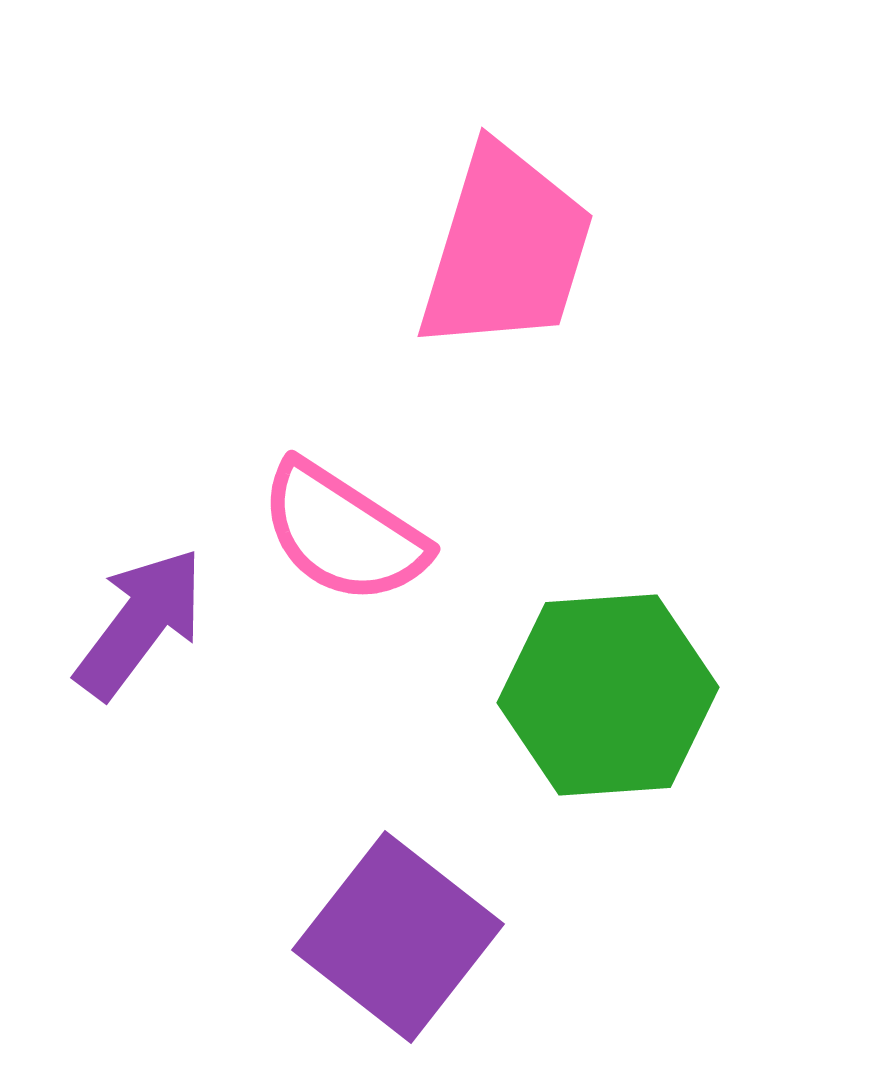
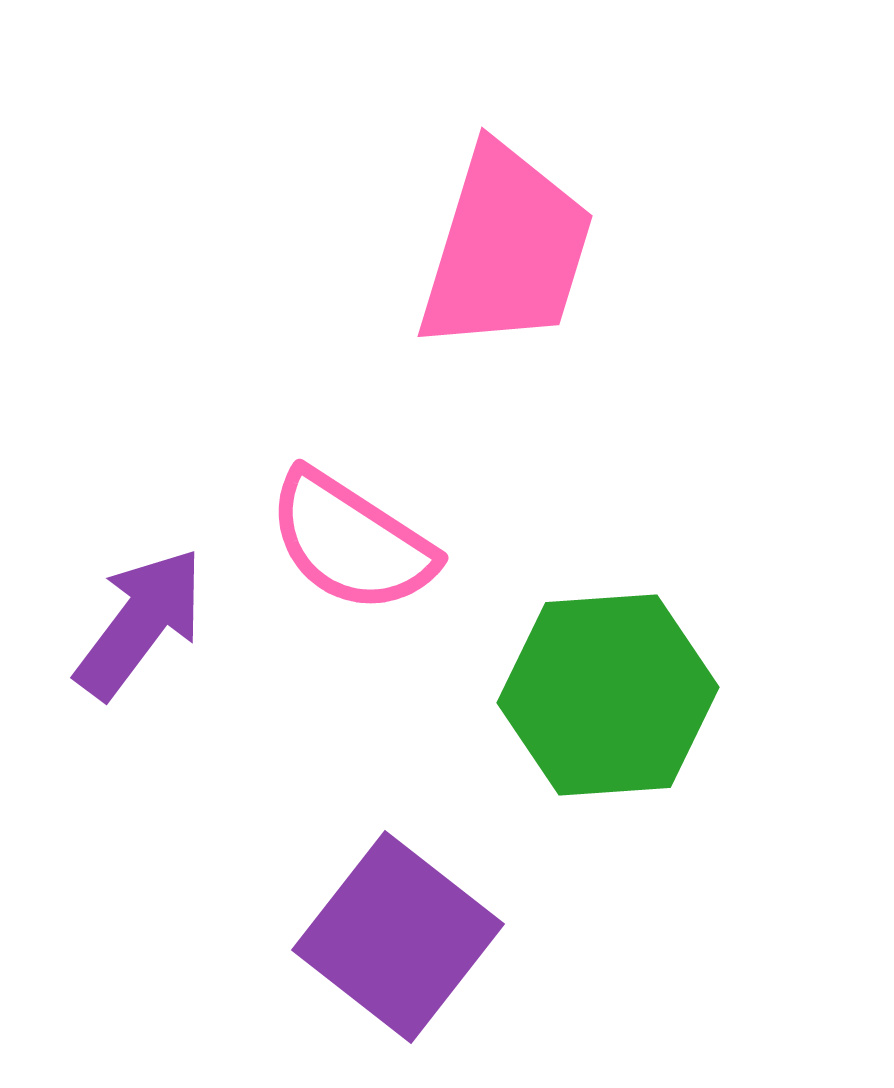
pink semicircle: moved 8 px right, 9 px down
